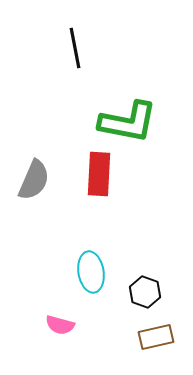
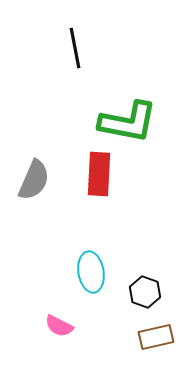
pink semicircle: moved 1 px left, 1 px down; rotated 12 degrees clockwise
